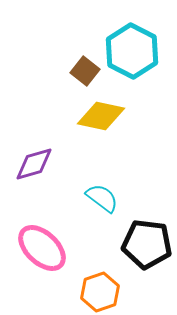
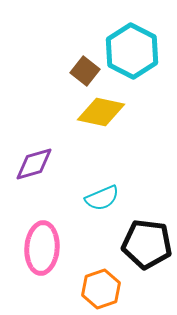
yellow diamond: moved 4 px up
cyan semicircle: rotated 120 degrees clockwise
pink ellipse: rotated 51 degrees clockwise
orange hexagon: moved 1 px right, 3 px up
